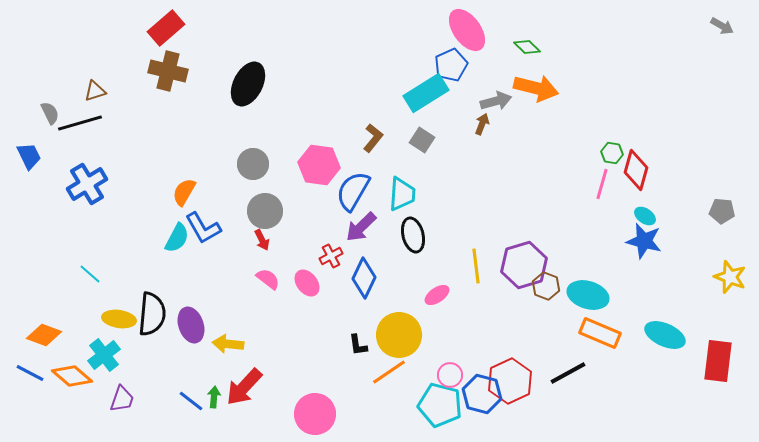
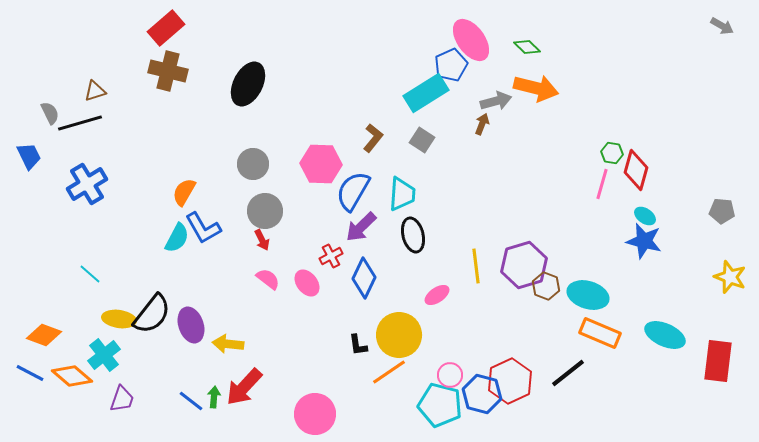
pink ellipse at (467, 30): moved 4 px right, 10 px down
pink hexagon at (319, 165): moved 2 px right, 1 px up; rotated 6 degrees counterclockwise
black semicircle at (152, 314): rotated 33 degrees clockwise
black line at (568, 373): rotated 9 degrees counterclockwise
